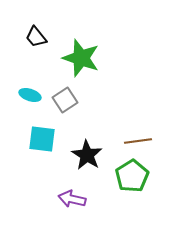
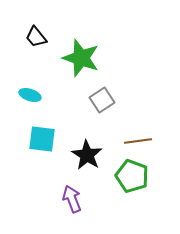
gray square: moved 37 px right
green pentagon: rotated 20 degrees counterclockwise
purple arrow: rotated 56 degrees clockwise
